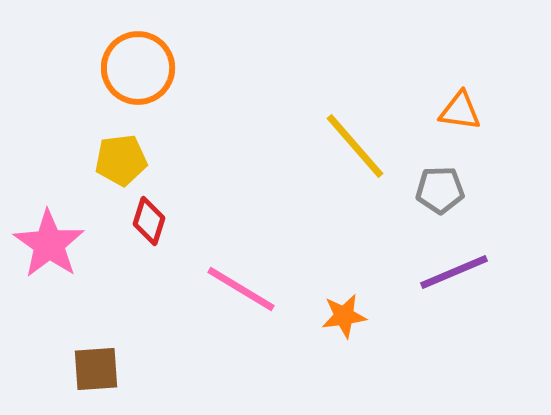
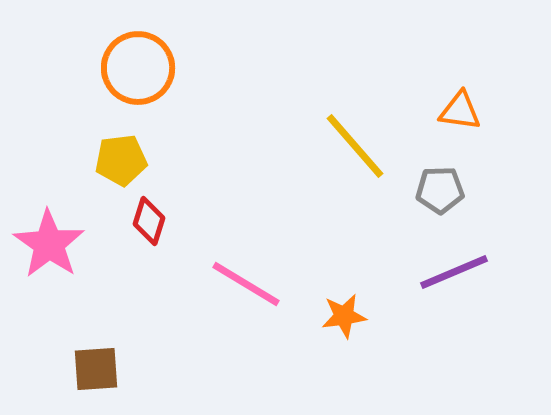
pink line: moved 5 px right, 5 px up
